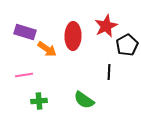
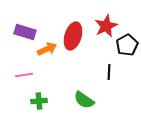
red ellipse: rotated 16 degrees clockwise
orange arrow: rotated 60 degrees counterclockwise
